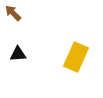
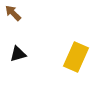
black triangle: rotated 12 degrees counterclockwise
